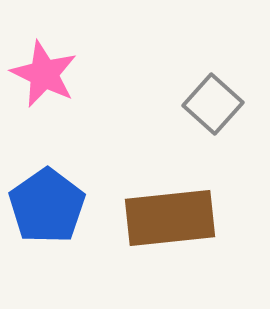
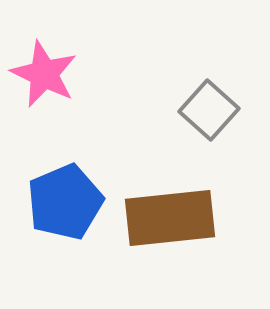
gray square: moved 4 px left, 6 px down
blue pentagon: moved 18 px right, 4 px up; rotated 12 degrees clockwise
